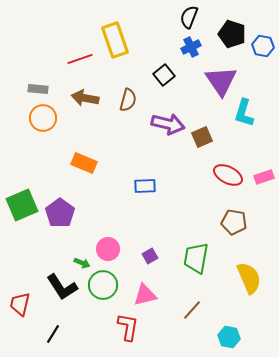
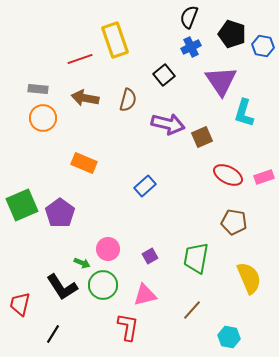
blue rectangle: rotated 40 degrees counterclockwise
